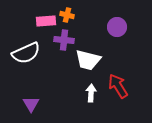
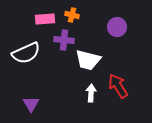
orange cross: moved 5 px right
pink rectangle: moved 1 px left, 2 px up
